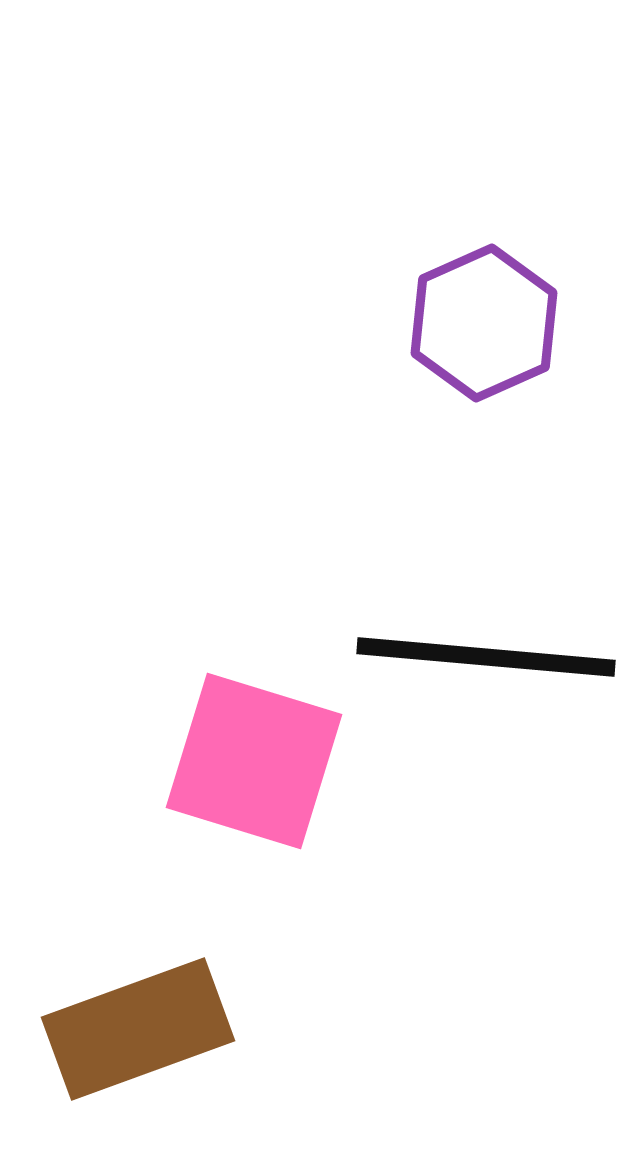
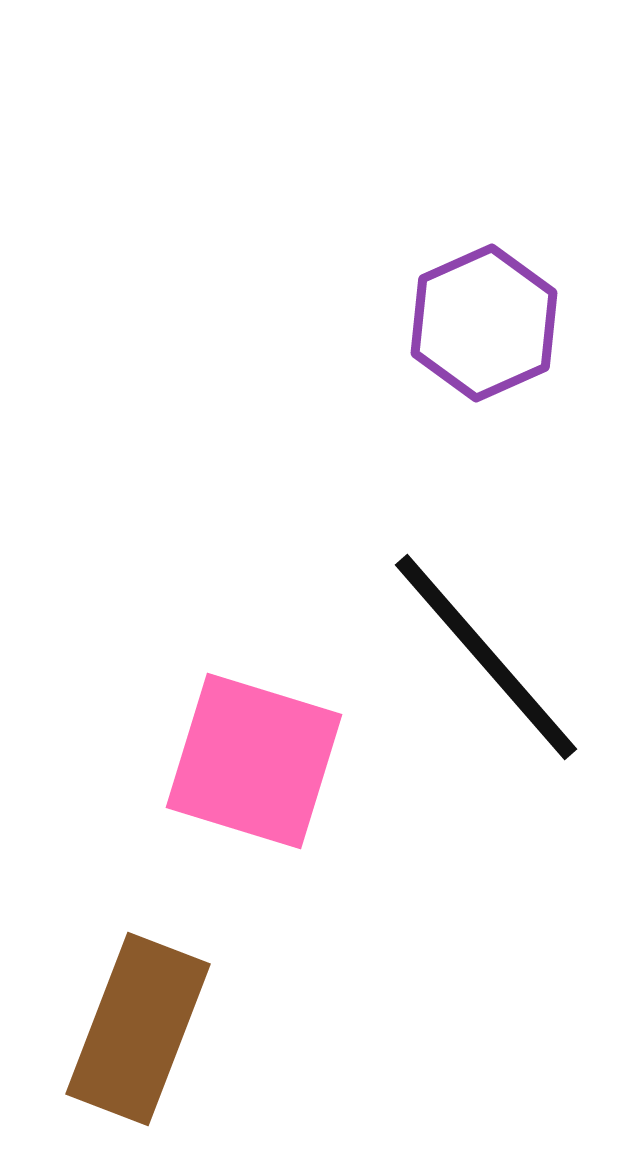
black line: rotated 44 degrees clockwise
brown rectangle: rotated 49 degrees counterclockwise
